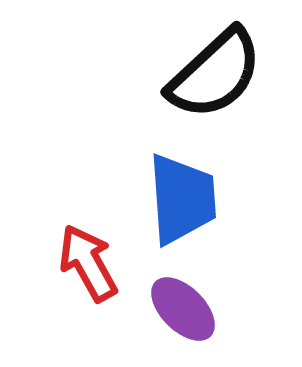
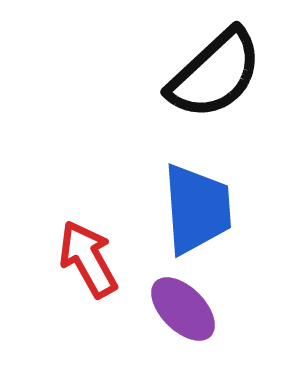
blue trapezoid: moved 15 px right, 10 px down
red arrow: moved 4 px up
